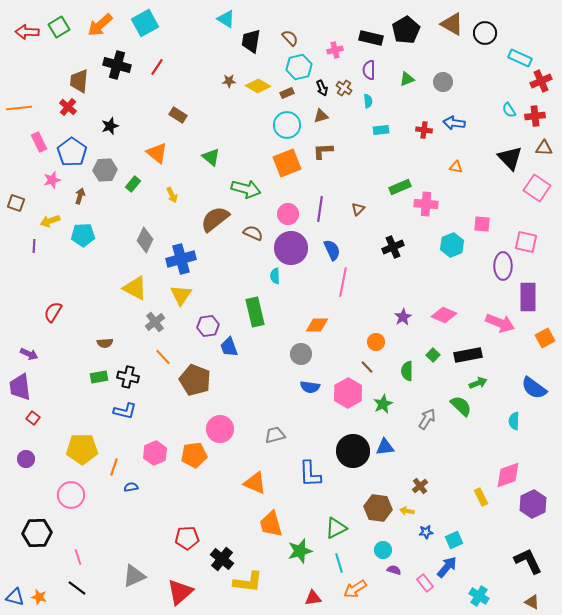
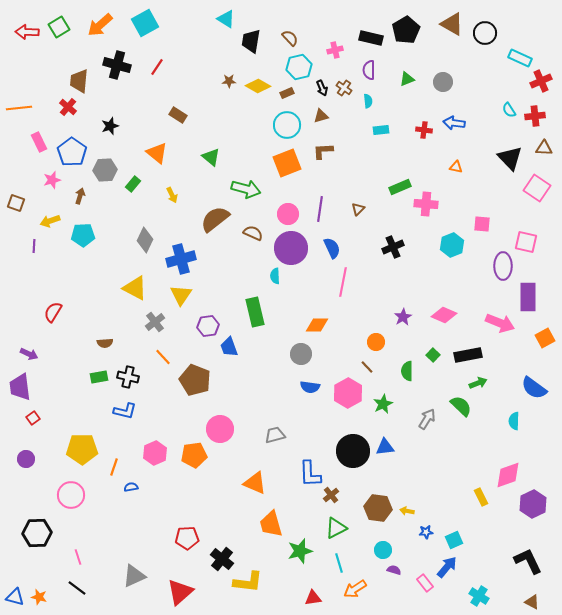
blue semicircle at (332, 250): moved 2 px up
red square at (33, 418): rotated 16 degrees clockwise
brown cross at (420, 486): moved 89 px left, 9 px down
